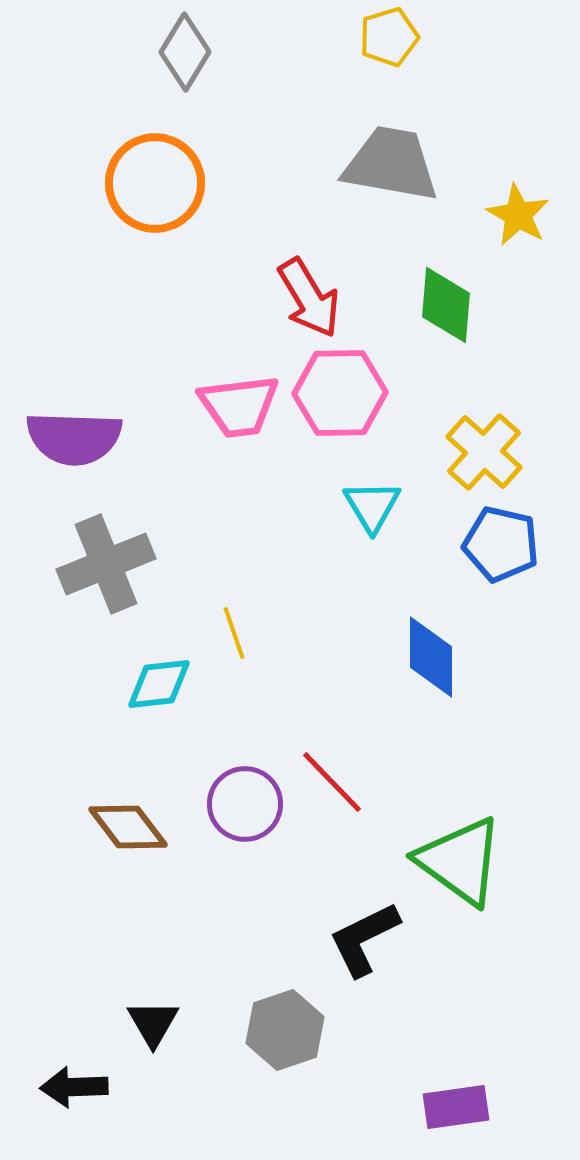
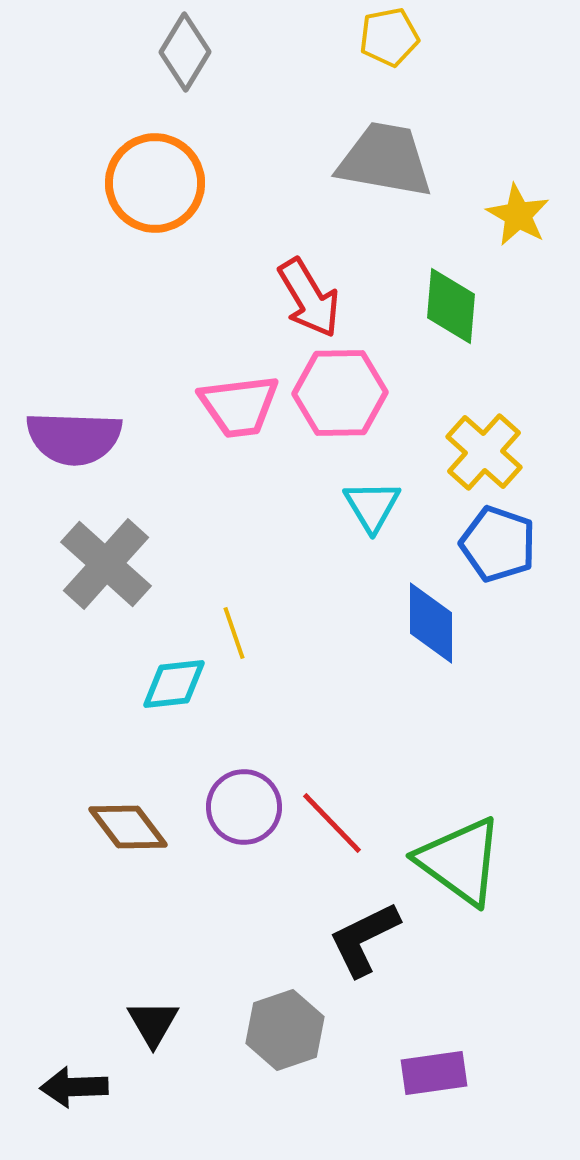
yellow pentagon: rotated 6 degrees clockwise
gray trapezoid: moved 6 px left, 4 px up
green diamond: moved 5 px right, 1 px down
blue pentagon: moved 3 px left; rotated 6 degrees clockwise
gray cross: rotated 26 degrees counterclockwise
blue diamond: moved 34 px up
cyan diamond: moved 15 px right
red line: moved 41 px down
purple circle: moved 1 px left, 3 px down
purple rectangle: moved 22 px left, 34 px up
